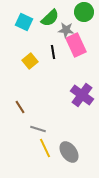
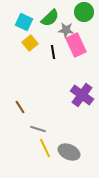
yellow square: moved 18 px up
gray ellipse: rotated 30 degrees counterclockwise
